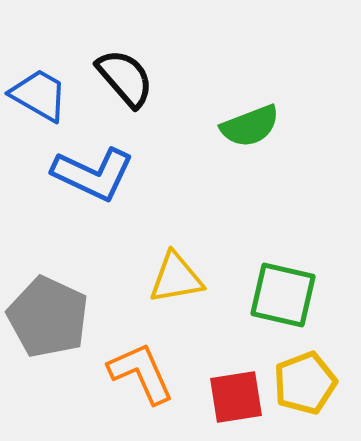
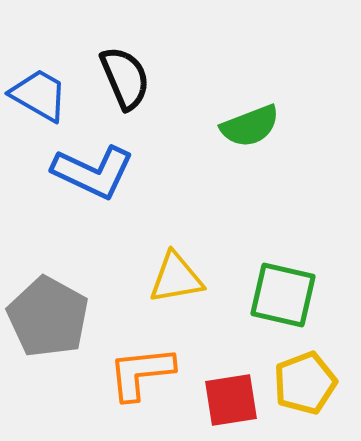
black semicircle: rotated 18 degrees clockwise
blue L-shape: moved 2 px up
gray pentagon: rotated 4 degrees clockwise
orange L-shape: rotated 72 degrees counterclockwise
red square: moved 5 px left, 3 px down
